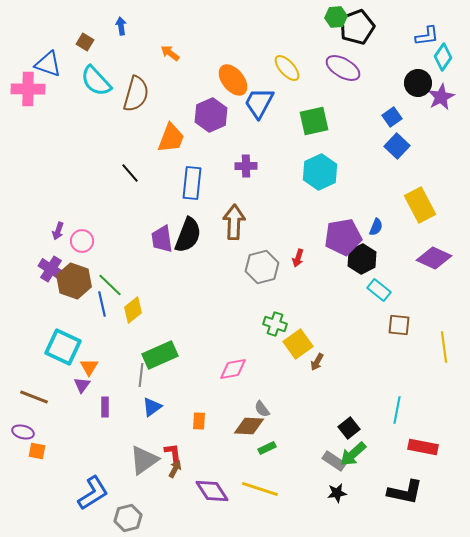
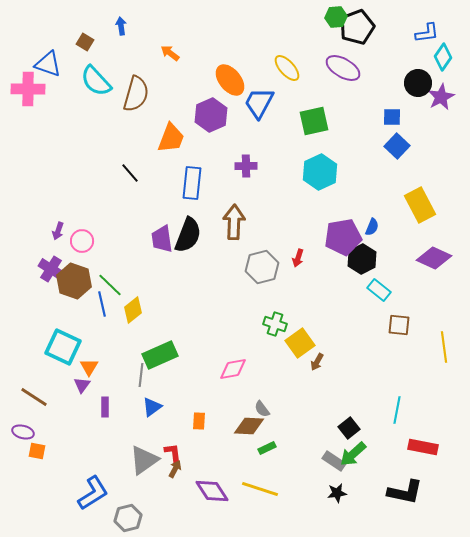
blue L-shape at (427, 36): moved 3 px up
orange ellipse at (233, 80): moved 3 px left
blue square at (392, 117): rotated 36 degrees clockwise
blue semicircle at (376, 227): moved 4 px left
yellow square at (298, 344): moved 2 px right, 1 px up
brown line at (34, 397): rotated 12 degrees clockwise
